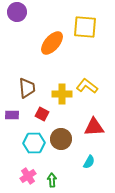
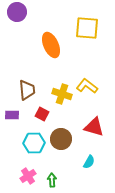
yellow square: moved 2 px right, 1 px down
orange ellipse: moved 1 px left, 2 px down; rotated 65 degrees counterclockwise
brown trapezoid: moved 2 px down
yellow cross: rotated 18 degrees clockwise
red triangle: rotated 20 degrees clockwise
